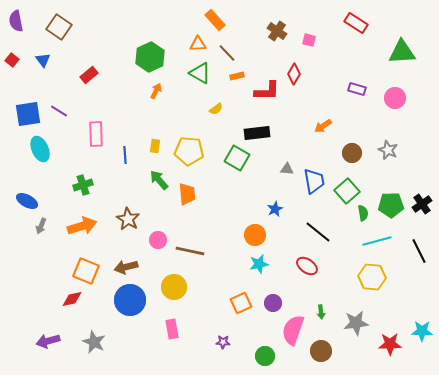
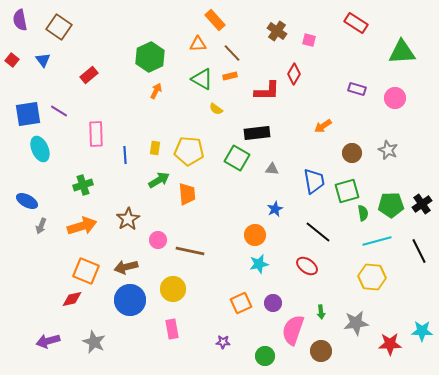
purple semicircle at (16, 21): moved 4 px right, 1 px up
brown line at (227, 53): moved 5 px right
green triangle at (200, 73): moved 2 px right, 6 px down
orange rectangle at (237, 76): moved 7 px left
yellow semicircle at (216, 109): rotated 72 degrees clockwise
yellow rectangle at (155, 146): moved 2 px down
gray triangle at (287, 169): moved 15 px left
green arrow at (159, 180): rotated 100 degrees clockwise
green square at (347, 191): rotated 25 degrees clockwise
brown star at (128, 219): rotated 10 degrees clockwise
yellow circle at (174, 287): moved 1 px left, 2 px down
